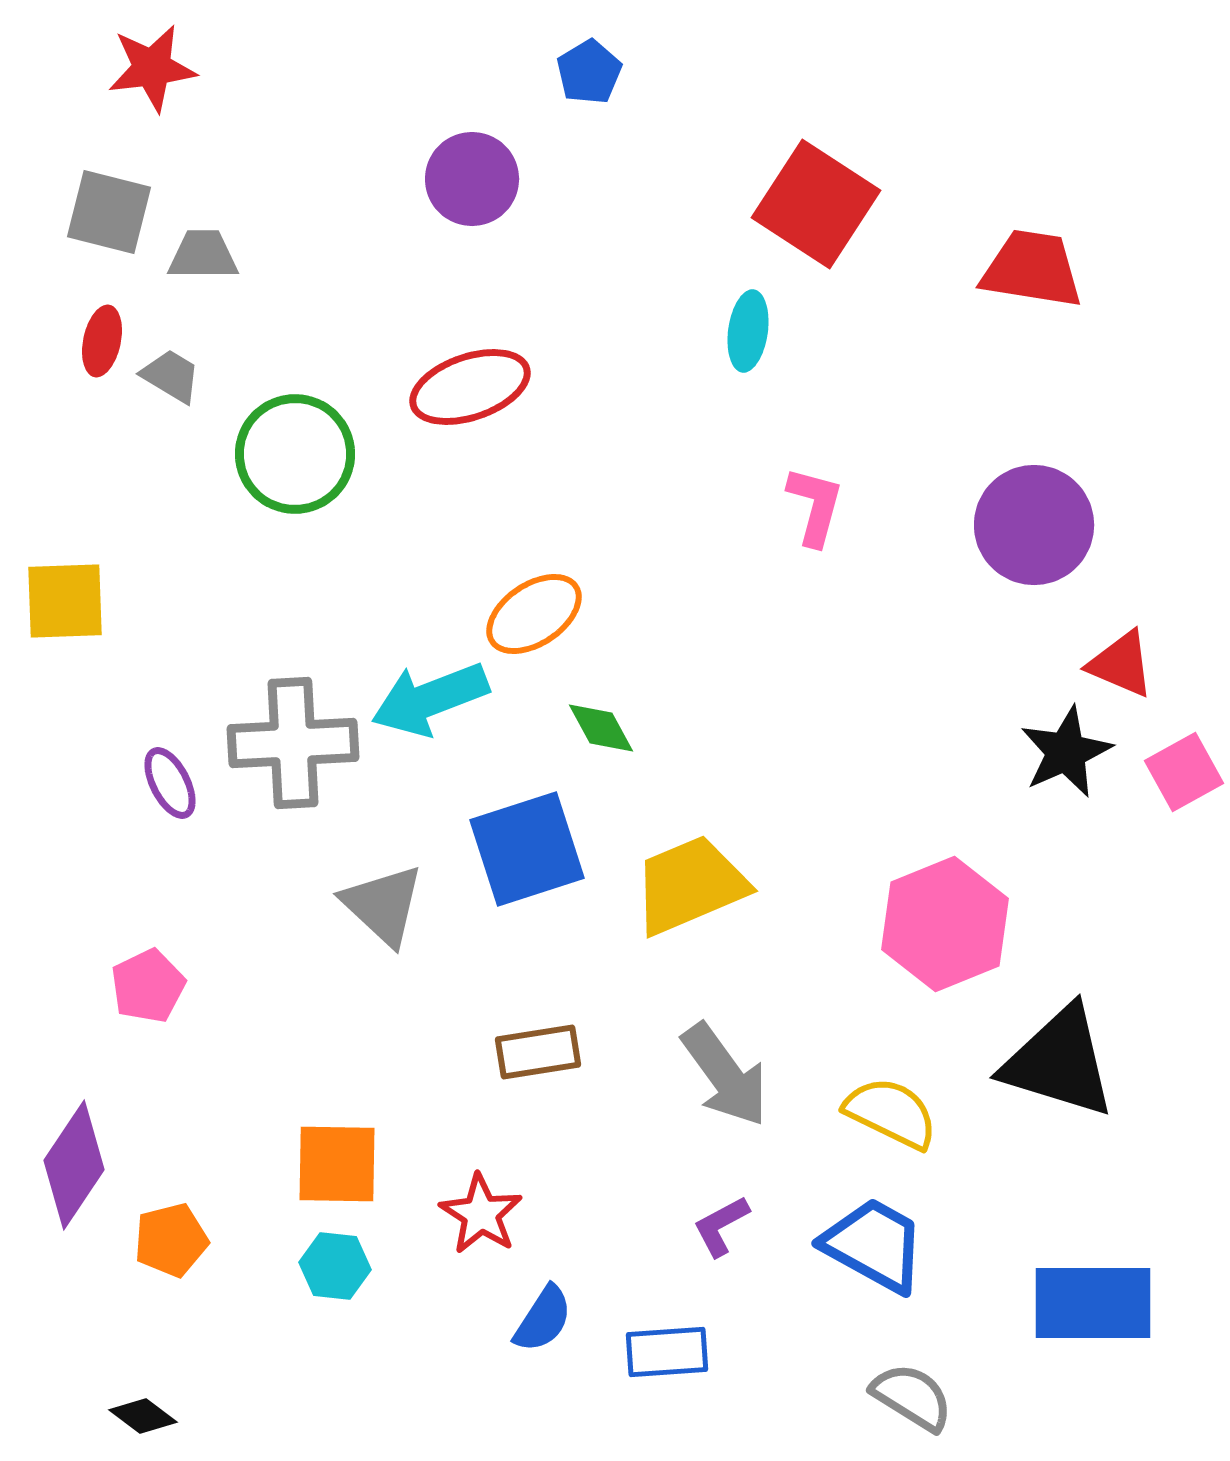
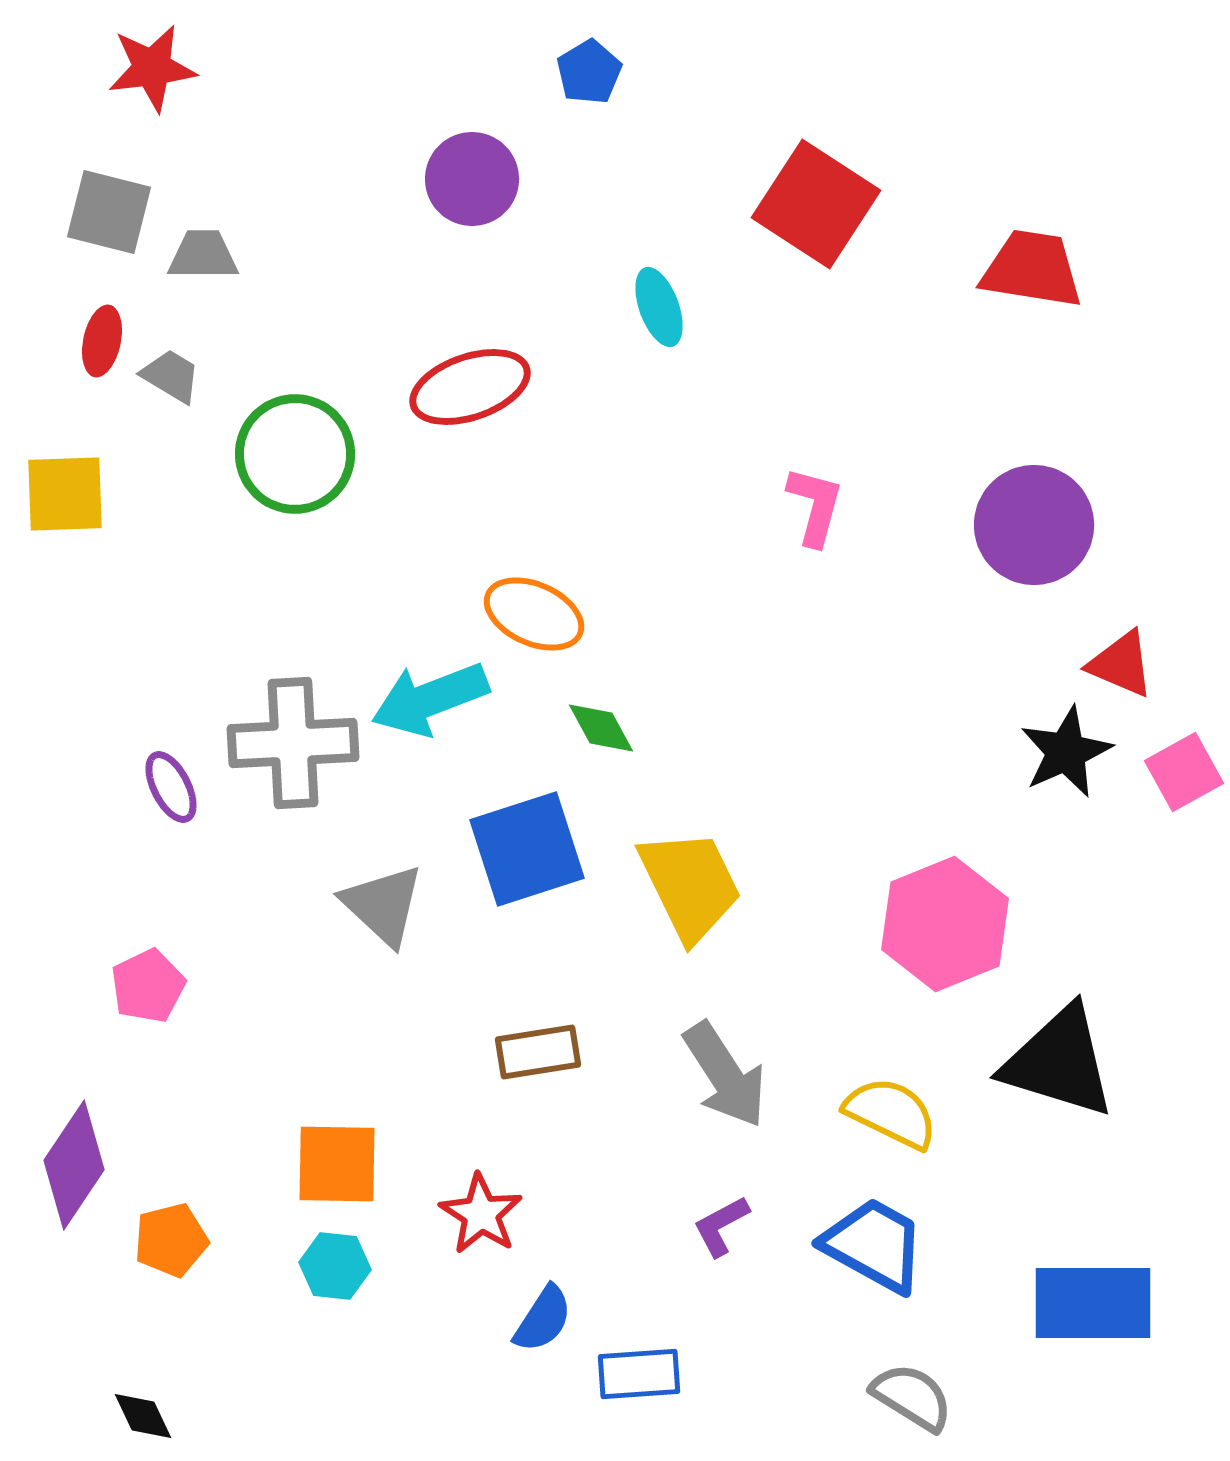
cyan ellipse at (748, 331): moved 89 px left, 24 px up; rotated 28 degrees counterclockwise
yellow square at (65, 601): moved 107 px up
orange ellipse at (534, 614): rotated 58 degrees clockwise
purple ellipse at (170, 783): moved 1 px right, 4 px down
yellow trapezoid at (690, 885): rotated 87 degrees clockwise
gray arrow at (725, 1075): rotated 3 degrees clockwise
blue rectangle at (667, 1352): moved 28 px left, 22 px down
black diamond at (143, 1416): rotated 28 degrees clockwise
